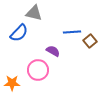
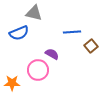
blue semicircle: rotated 24 degrees clockwise
brown square: moved 1 px right, 5 px down
purple semicircle: moved 1 px left, 3 px down
